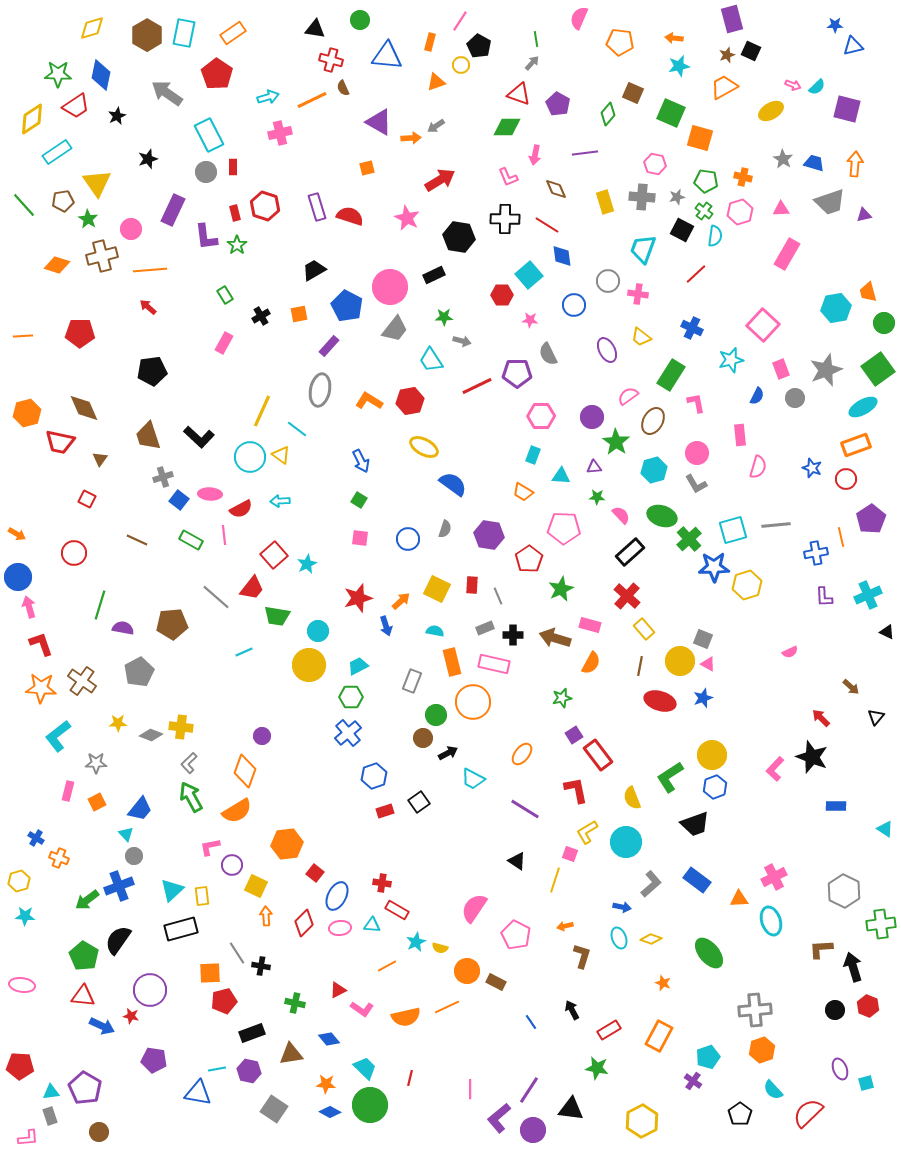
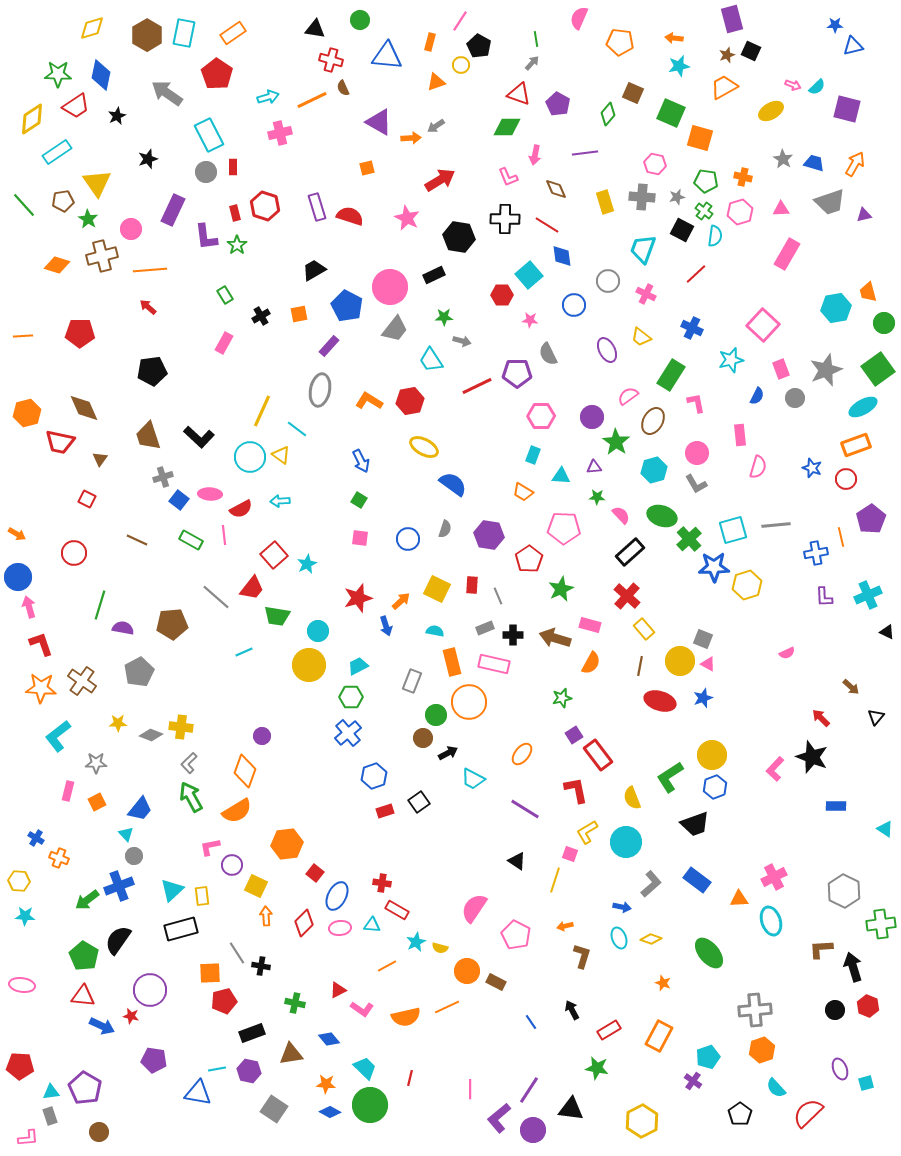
orange arrow at (855, 164): rotated 25 degrees clockwise
pink cross at (638, 294): moved 8 px right; rotated 18 degrees clockwise
pink semicircle at (790, 652): moved 3 px left, 1 px down
orange circle at (473, 702): moved 4 px left
yellow hexagon at (19, 881): rotated 20 degrees clockwise
cyan semicircle at (773, 1090): moved 3 px right, 2 px up
